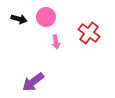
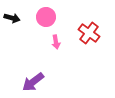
black arrow: moved 7 px left, 1 px up
